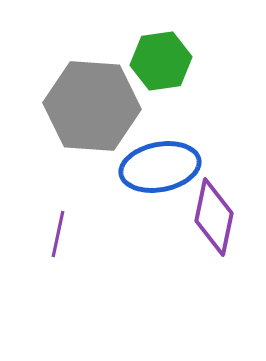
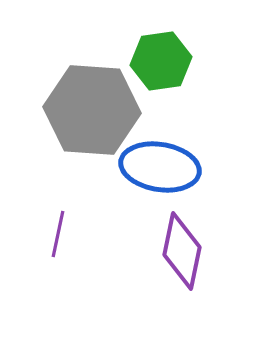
gray hexagon: moved 4 px down
blue ellipse: rotated 20 degrees clockwise
purple diamond: moved 32 px left, 34 px down
